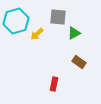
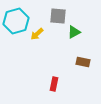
gray square: moved 1 px up
green triangle: moved 1 px up
brown rectangle: moved 4 px right; rotated 24 degrees counterclockwise
